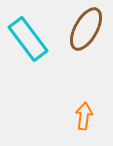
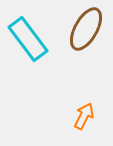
orange arrow: rotated 20 degrees clockwise
